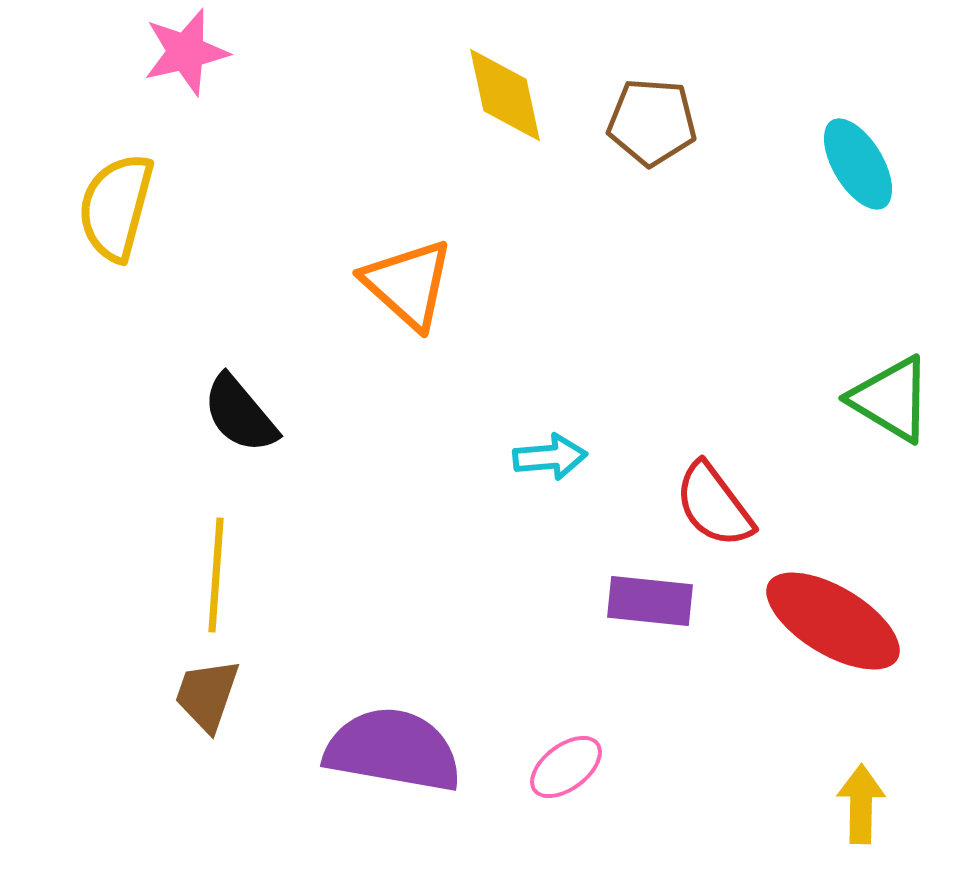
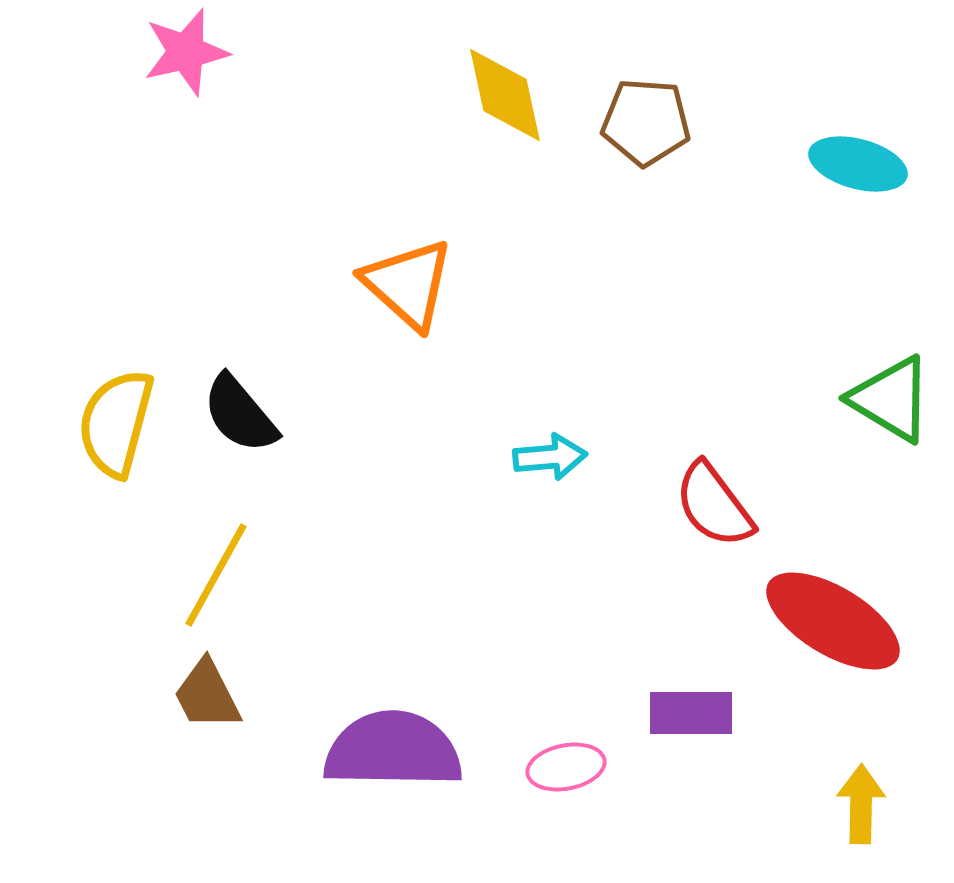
brown pentagon: moved 6 px left
cyan ellipse: rotated 44 degrees counterclockwise
yellow semicircle: moved 216 px down
yellow line: rotated 25 degrees clockwise
purple rectangle: moved 41 px right, 112 px down; rotated 6 degrees counterclockwise
brown trapezoid: rotated 46 degrees counterclockwise
purple semicircle: rotated 9 degrees counterclockwise
pink ellipse: rotated 26 degrees clockwise
